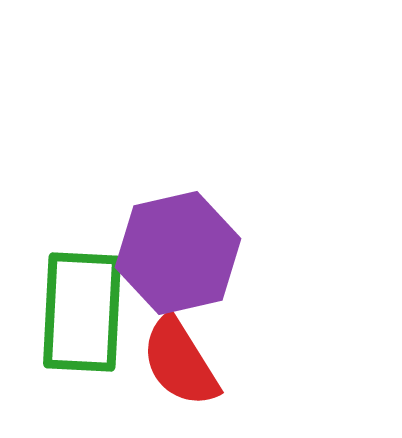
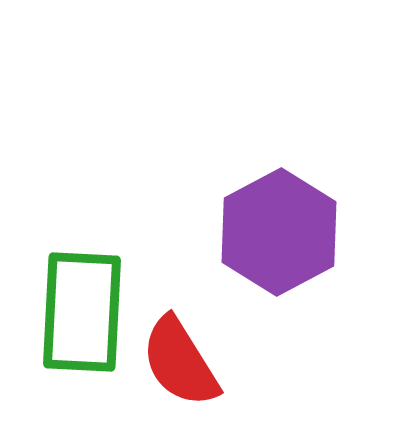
purple hexagon: moved 101 px right, 21 px up; rotated 15 degrees counterclockwise
